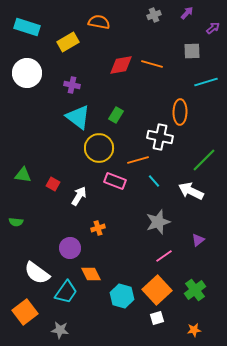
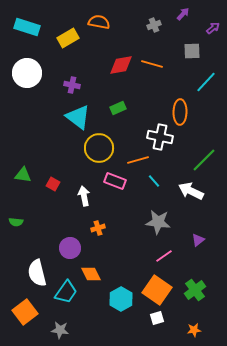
purple arrow at (187, 13): moved 4 px left, 1 px down
gray cross at (154, 15): moved 10 px down
yellow rectangle at (68, 42): moved 4 px up
cyan line at (206, 82): rotated 30 degrees counterclockwise
green rectangle at (116, 115): moved 2 px right, 7 px up; rotated 35 degrees clockwise
white arrow at (79, 196): moved 5 px right; rotated 42 degrees counterclockwise
gray star at (158, 222): rotated 25 degrees clockwise
white semicircle at (37, 273): rotated 40 degrees clockwise
orange square at (157, 290): rotated 12 degrees counterclockwise
cyan hexagon at (122, 296): moved 1 px left, 3 px down; rotated 15 degrees clockwise
